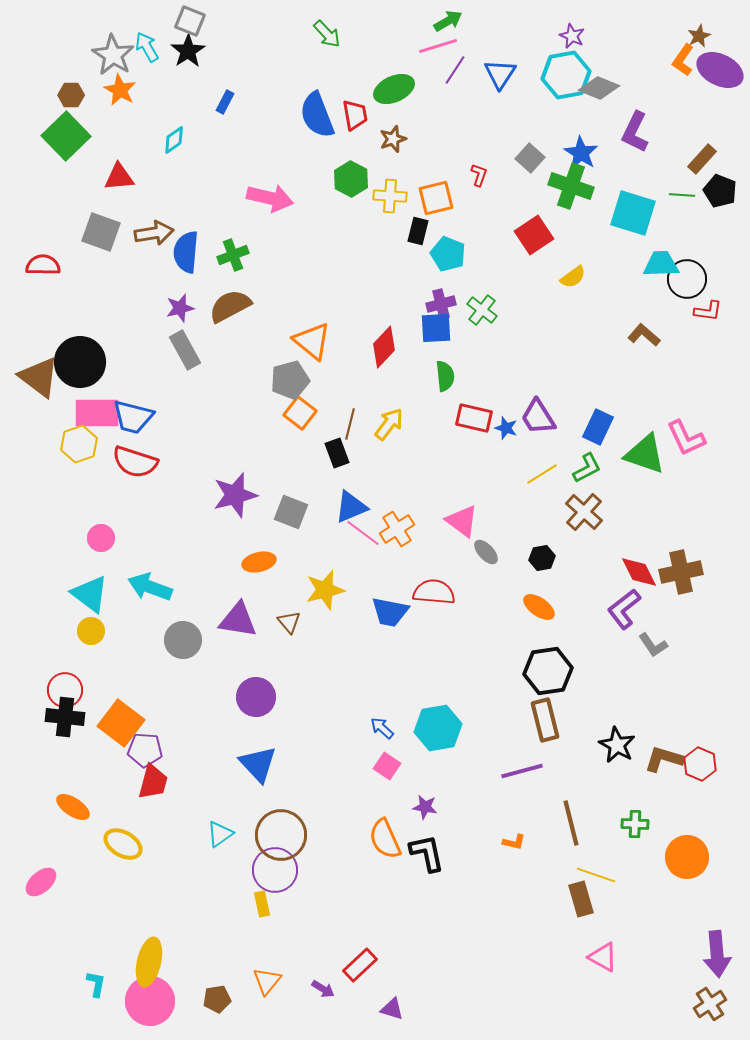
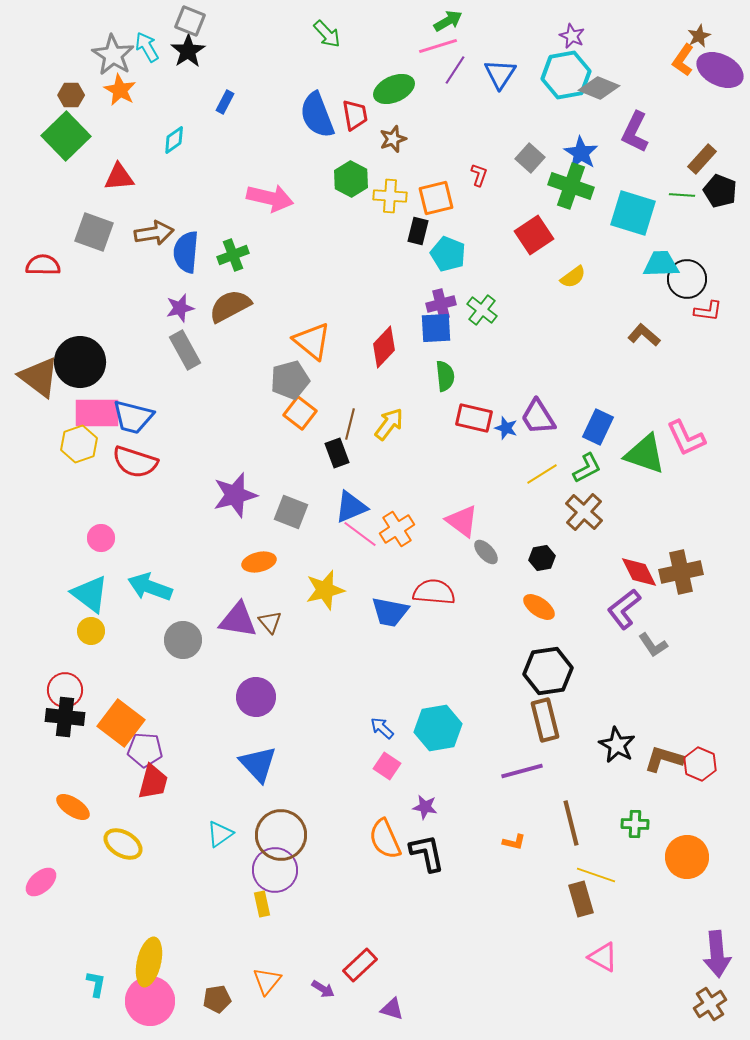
gray square at (101, 232): moved 7 px left
pink line at (363, 533): moved 3 px left, 1 px down
brown triangle at (289, 622): moved 19 px left
